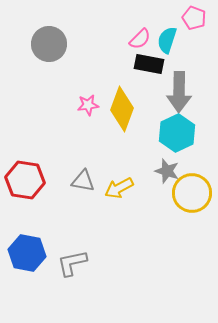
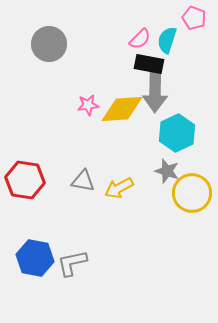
gray arrow: moved 24 px left
yellow diamond: rotated 66 degrees clockwise
blue hexagon: moved 8 px right, 5 px down
